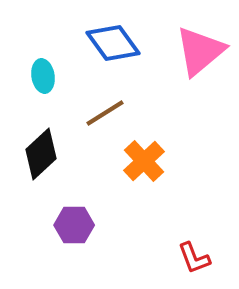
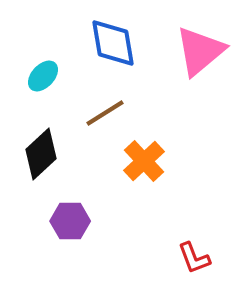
blue diamond: rotated 26 degrees clockwise
cyan ellipse: rotated 52 degrees clockwise
purple hexagon: moved 4 px left, 4 px up
